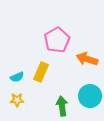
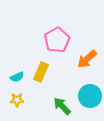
orange arrow: rotated 60 degrees counterclockwise
green arrow: rotated 36 degrees counterclockwise
